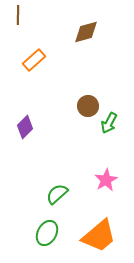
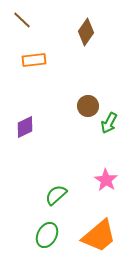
brown line: moved 4 px right, 5 px down; rotated 48 degrees counterclockwise
brown diamond: rotated 40 degrees counterclockwise
orange rectangle: rotated 35 degrees clockwise
purple diamond: rotated 20 degrees clockwise
pink star: rotated 10 degrees counterclockwise
green semicircle: moved 1 px left, 1 px down
green ellipse: moved 2 px down
